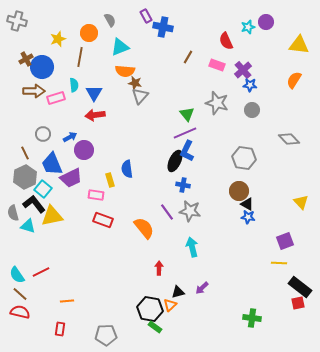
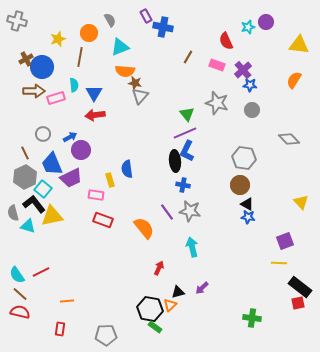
purple circle at (84, 150): moved 3 px left
black ellipse at (175, 161): rotated 30 degrees counterclockwise
brown circle at (239, 191): moved 1 px right, 6 px up
red arrow at (159, 268): rotated 24 degrees clockwise
